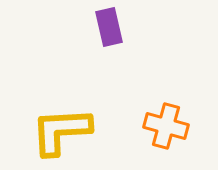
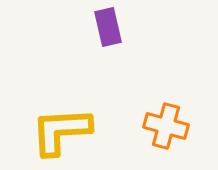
purple rectangle: moved 1 px left
